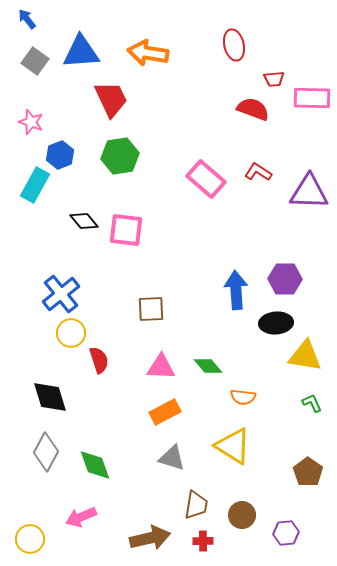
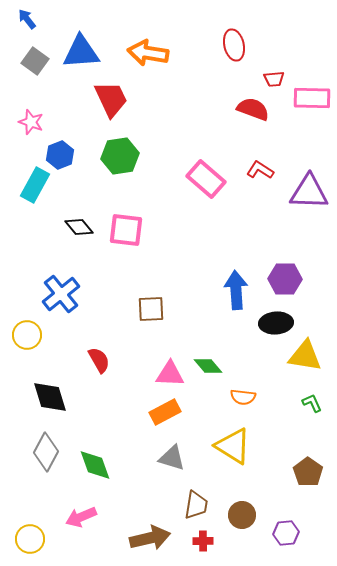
red L-shape at (258, 172): moved 2 px right, 2 px up
black diamond at (84, 221): moved 5 px left, 6 px down
yellow circle at (71, 333): moved 44 px left, 2 px down
red semicircle at (99, 360): rotated 12 degrees counterclockwise
pink triangle at (161, 367): moved 9 px right, 7 px down
